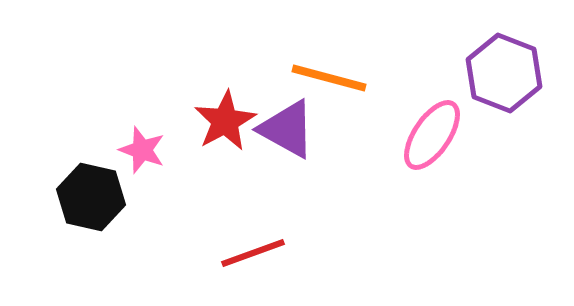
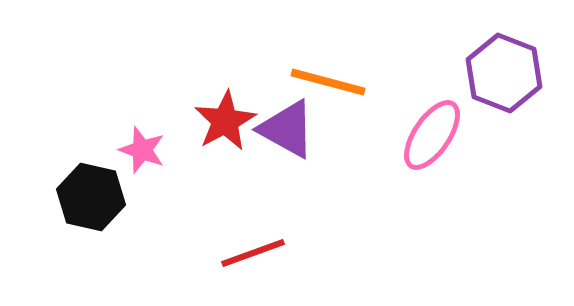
orange line: moved 1 px left, 4 px down
